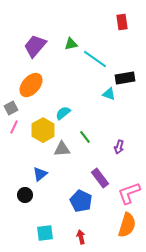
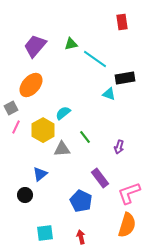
pink line: moved 2 px right
